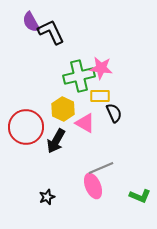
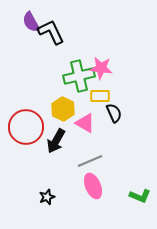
gray line: moved 11 px left, 7 px up
